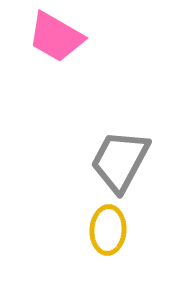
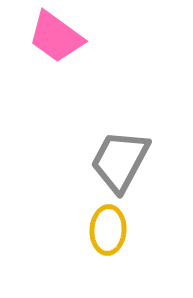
pink trapezoid: rotated 6 degrees clockwise
